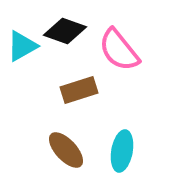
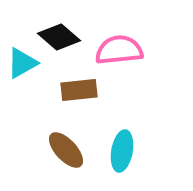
black diamond: moved 6 px left, 6 px down; rotated 21 degrees clockwise
cyan triangle: moved 17 px down
pink semicircle: rotated 123 degrees clockwise
brown rectangle: rotated 12 degrees clockwise
